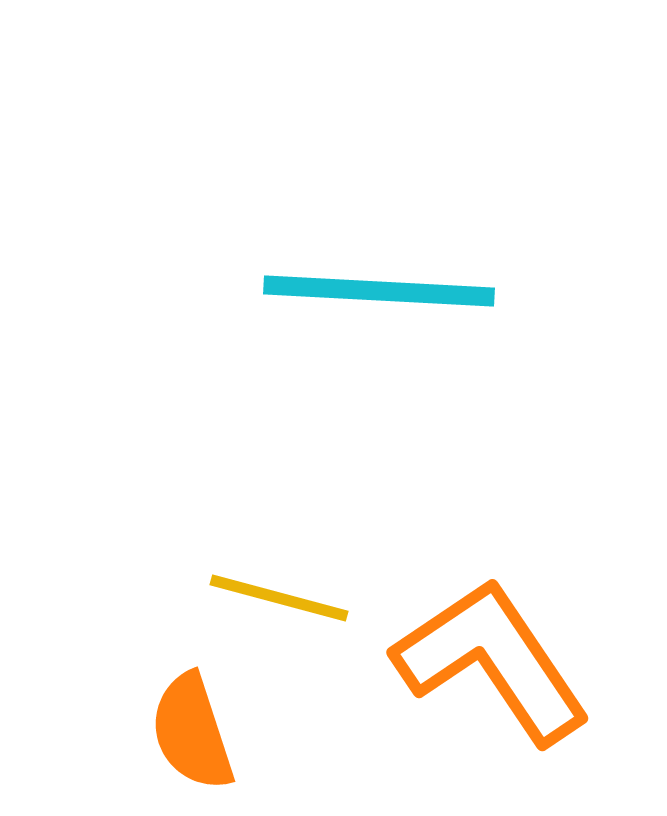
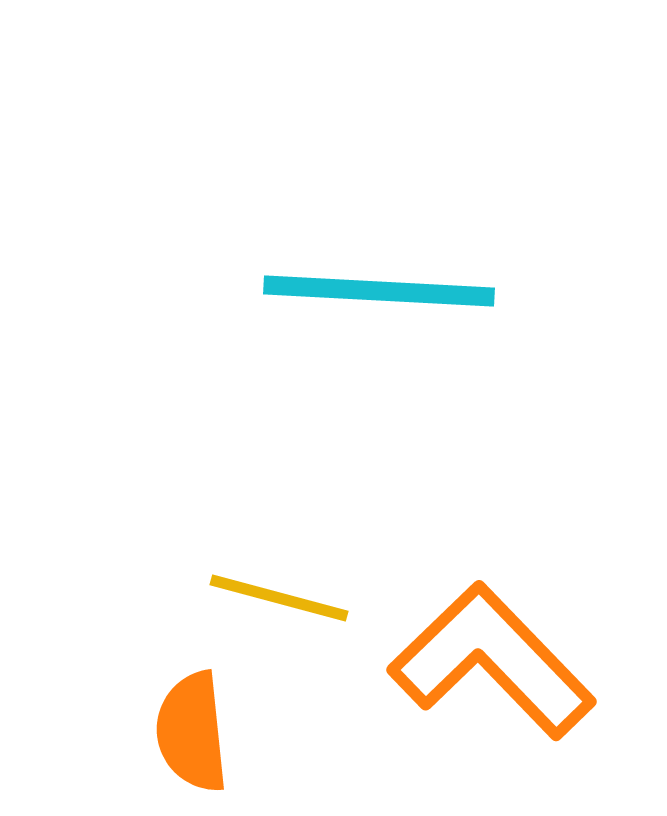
orange L-shape: rotated 10 degrees counterclockwise
orange semicircle: rotated 12 degrees clockwise
